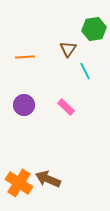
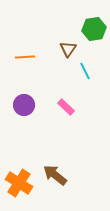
brown arrow: moved 7 px right, 4 px up; rotated 15 degrees clockwise
